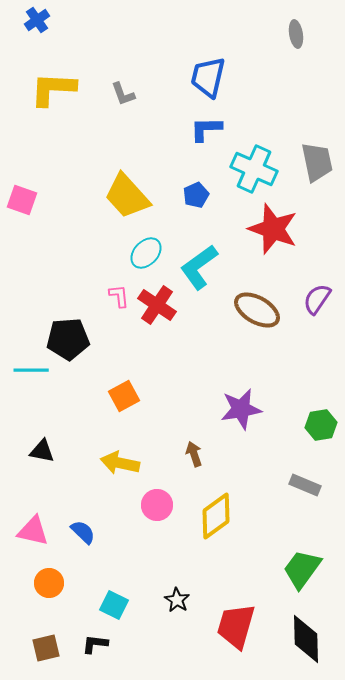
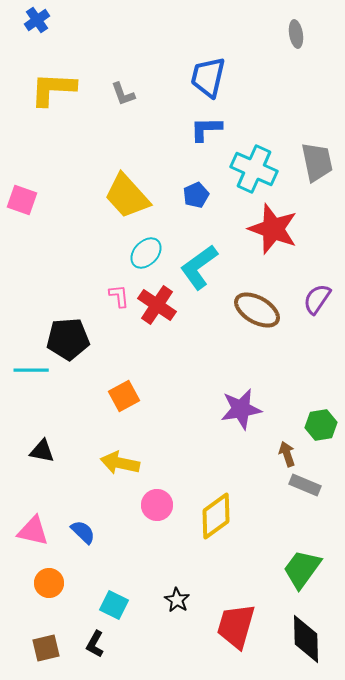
brown arrow: moved 93 px right
black L-shape: rotated 68 degrees counterclockwise
